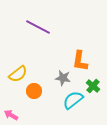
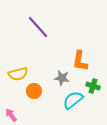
purple line: rotated 20 degrees clockwise
yellow semicircle: rotated 24 degrees clockwise
gray star: moved 1 px left
green cross: rotated 24 degrees counterclockwise
pink arrow: rotated 24 degrees clockwise
